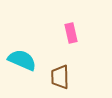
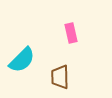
cyan semicircle: rotated 112 degrees clockwise
